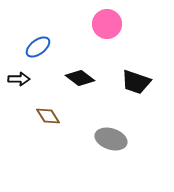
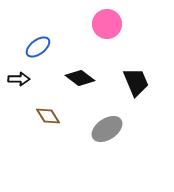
black trapezoid: rotated 132 degrees counterclockwise
gray ellipse: moved 4 px left, 10 px up; rotated 52 degrees counterclockwise
